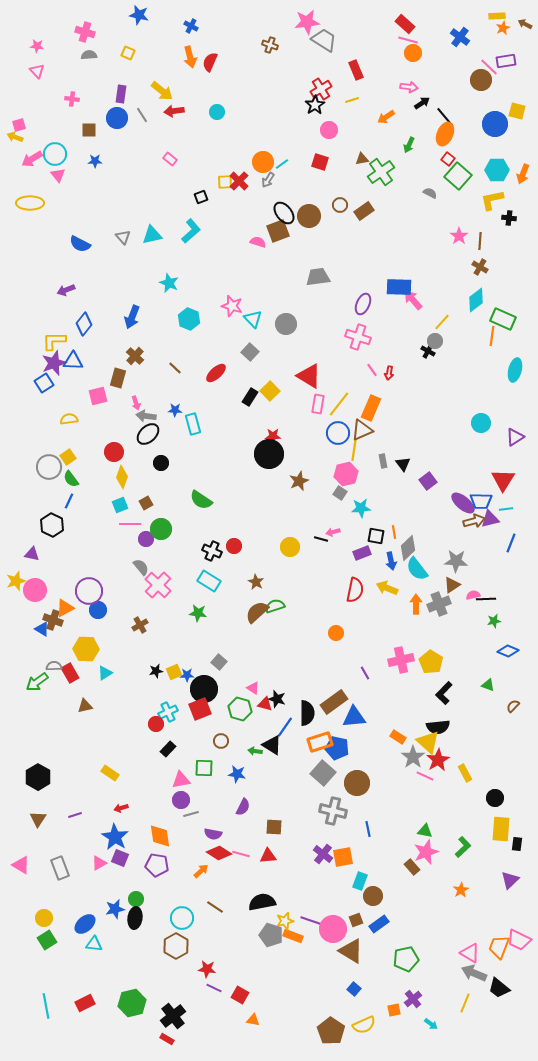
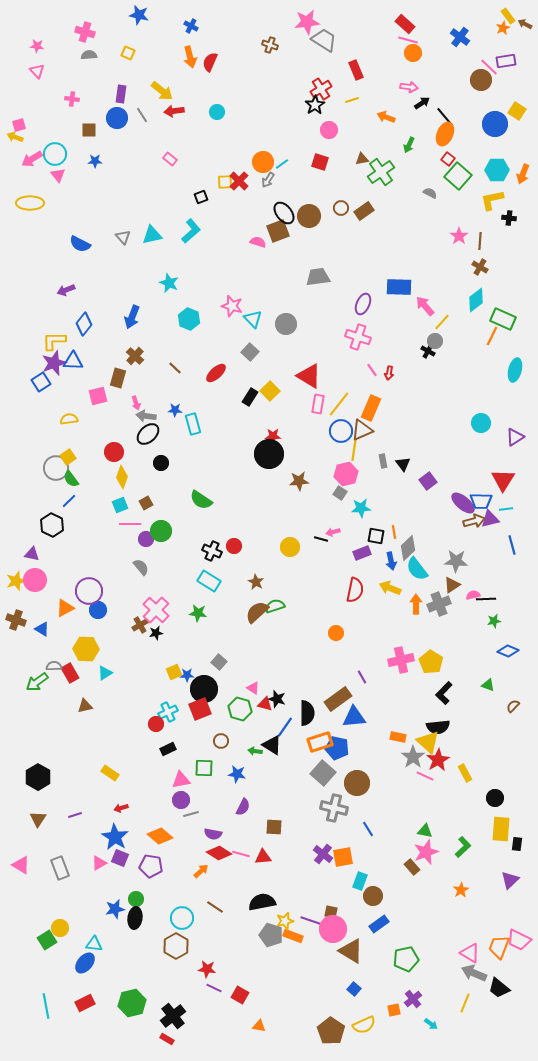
yellow rectangle at (497, 16): moved 11 px right; rotated 56 degrees clockwise
yellow square at (517, 111): rotated 18 degrees clockwise
orange arrow at (386, 117): rotated 54 degrees clockwise
brown circle at (340, 205): moved 1 px right, 3 px down
pink arrow at (413, 300): moved 12 px right, 6 px down
orange line at (492, 336): rotated 18 degrees clockwise
blue square at (44, 383): moved 3 px left, 1 px up
blue circle at (338, 433): moved 3 px right, 2 px up
gray circle at (49, 467): moved 7 px right, 1 px down
brown star at (299, 481): rotated 18 degrees clockwise
blue line at (69, 501): rotated 21 degrees clockwise
green circle at (161, 529): moved 2 px down
blue line at (511, 543): moved 1 px right, 2 px down; rotated 36 degrees counterclockwise
pink cross at (158, 585): moved 2 px left, 25 px down
yellow arrow at (387, 588): moved 3 px right
pink circle at (35, 590): moved 10 px up
brown cross at (53, 620): moved 37 px left
black star at (156, 671): moved 38 px up
purple line at (365, 673): moved 3 px left, 4 px down
brown rectangle at (334, 702): moved 4 px right, 3 px up
orange rectangle at (398, 737): rotated 21 degrees counterclockwise
black rectangle at (168, 749): rotated 21 degrees clockwise
gray cross at (333, 811): moved 1 px right, 3 px up
blue line at (368, 829): rotated 21 degrees counterclockwise
orange diamond at (160, 836): rotated 40 degrees counterclockwise
red triangle at (268, 856): moved 5 px left, 1 px down
purple pentagon at (157, 865): moved 6 px left, 1 px down
yellow circle at (44, 918): moved 16 px right, 10 px down
brown square at (356, 920): moved 25 px left, 8 px up; rotated 32 degrees clockwise
blue ellipse at (85, 924): moved 39 px down; rotated 10 degrees counterclockwise
orange triangle at (253, 1020): moved 6 px right, 6 px down
